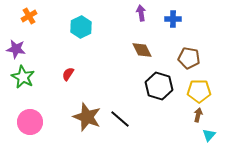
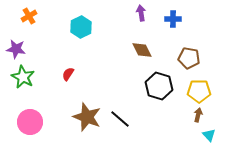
cyan triangle: rotated 24 degrees counterclockwise
